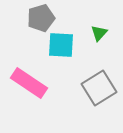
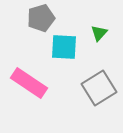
cyan square: moved 3 px right, 2 px down
